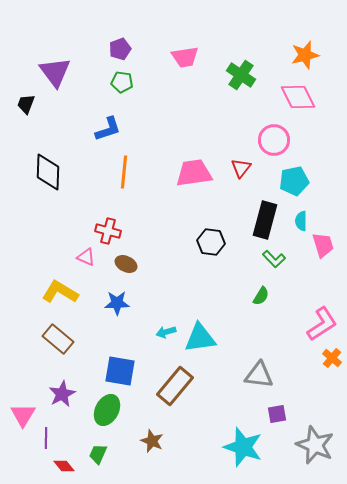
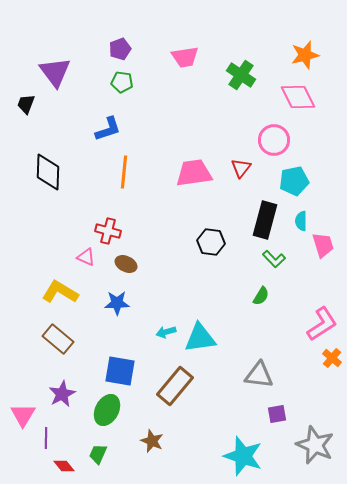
cyan star at (243, 447): moved 9 px down
